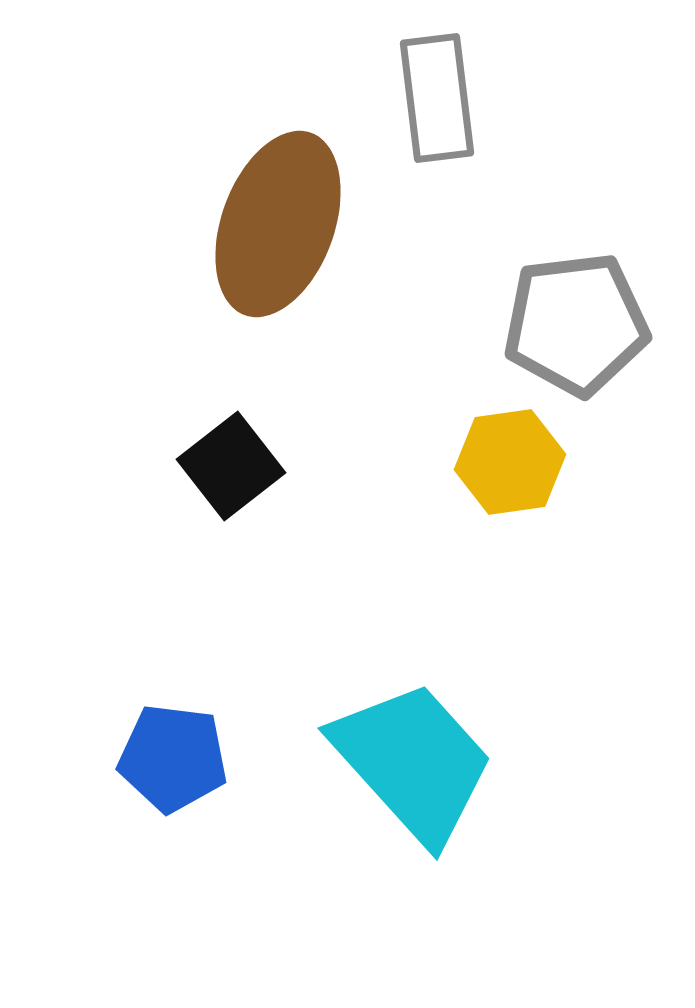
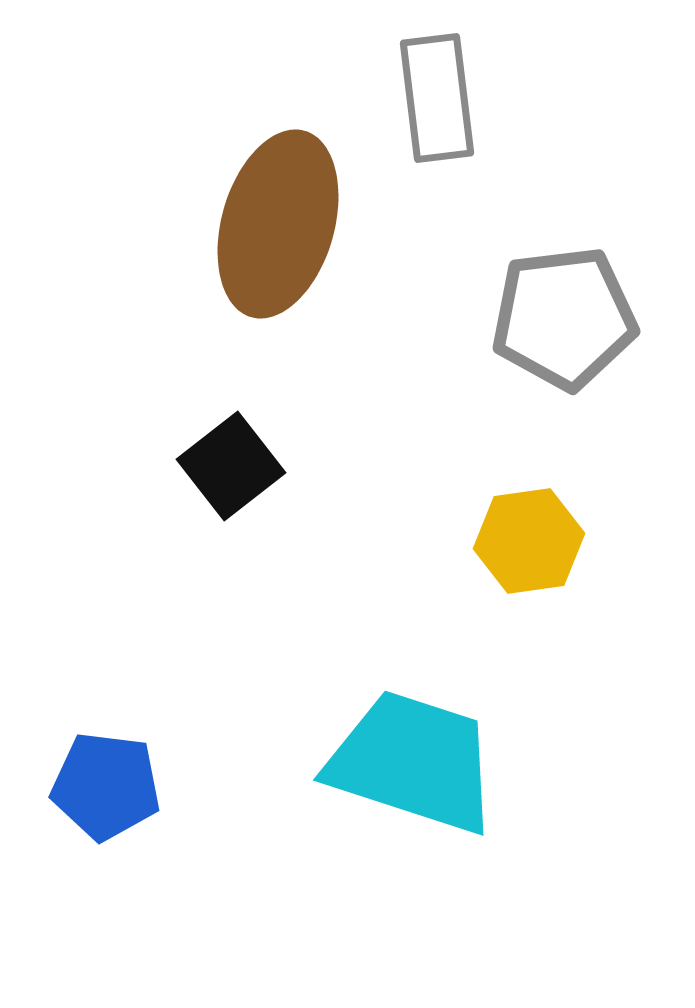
brown ellipse: rotated 4 degrees counterclockwise
gray pentagon: moved 12 px left, 6 px up
yellow hexagon: moved 19 px right, 79 px down
blue pentagon: moved 67 px left, 28 px down
cyan trapezoid: rotated 30 degrees counterclockwise
